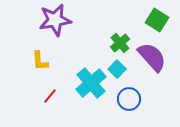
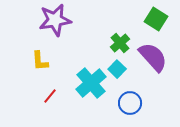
green square: moved 1 px left, 1 px up
purple semicircle: moved 1 px right
blue circle: moved 1 px right, 4 px down
